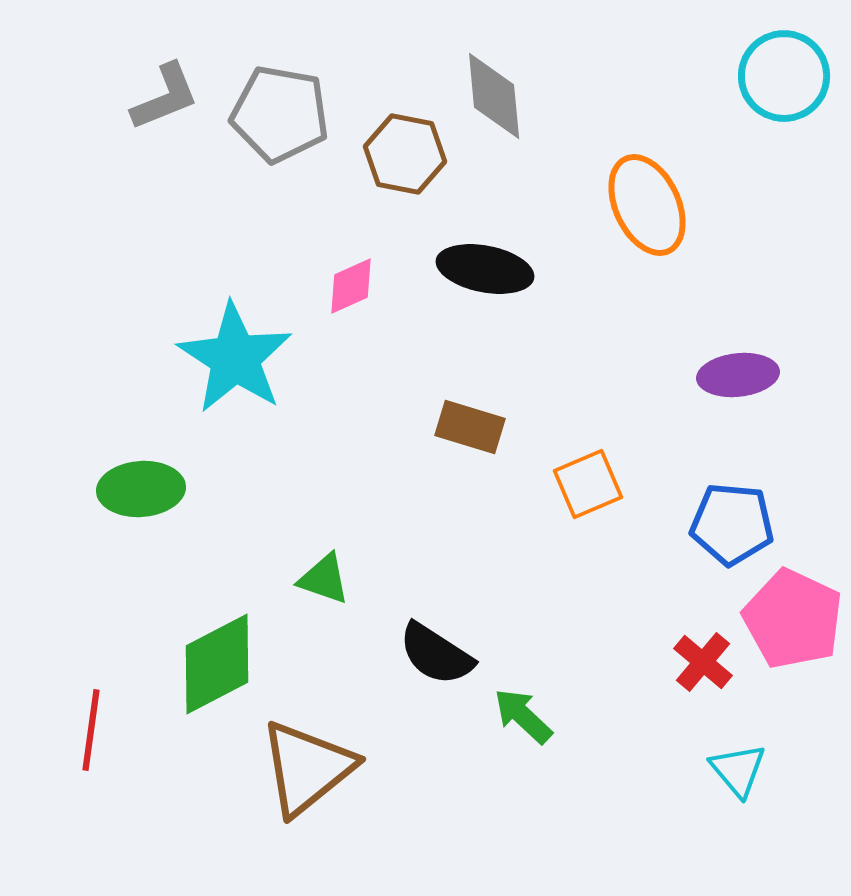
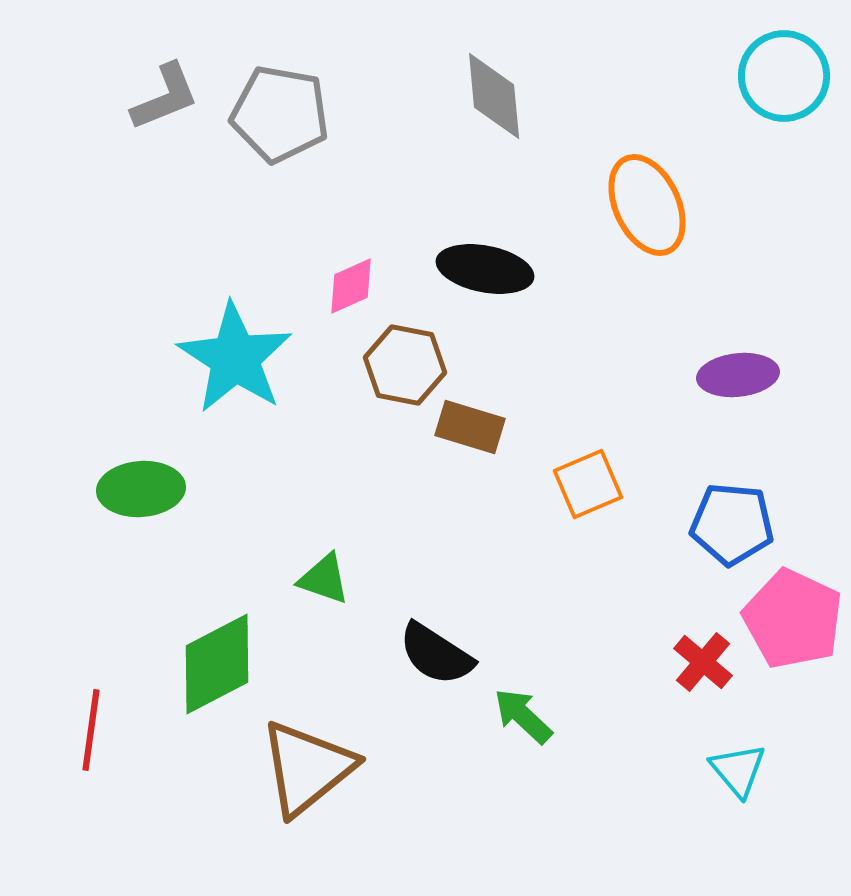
brown hexagon: moved 211 px down
